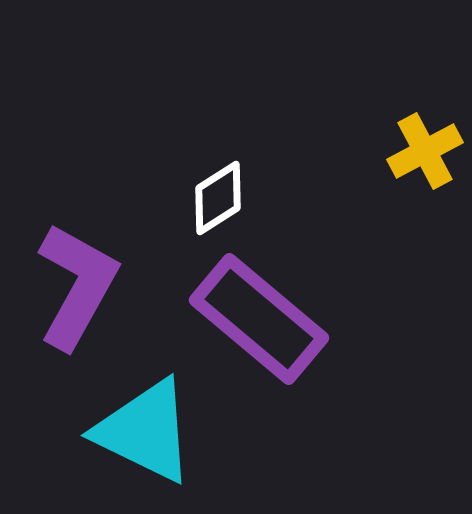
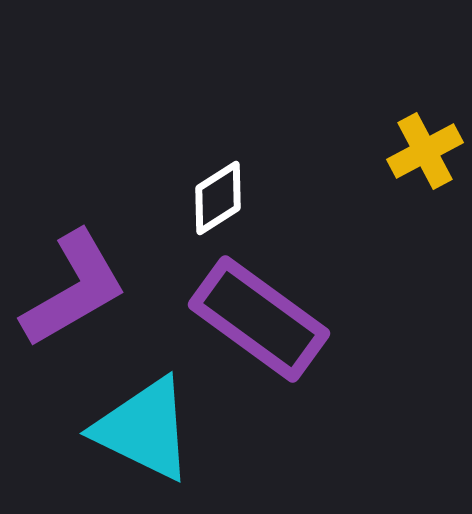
purple L-shape: moved 3 px left, 3 px down; rotated 31 degrees clockwise
purple rectangle: rotated 4 degrees counterclockwise
cyan triangle: moved 1 px left, 2 px up
